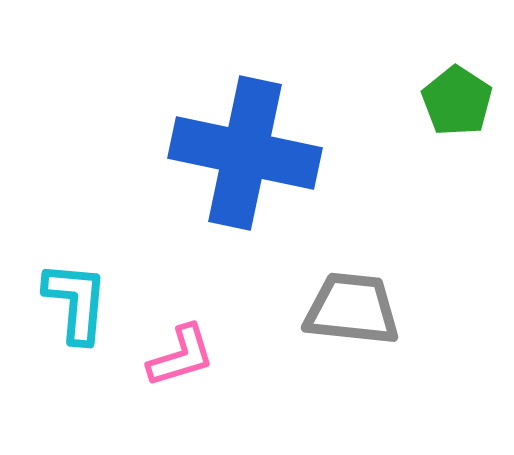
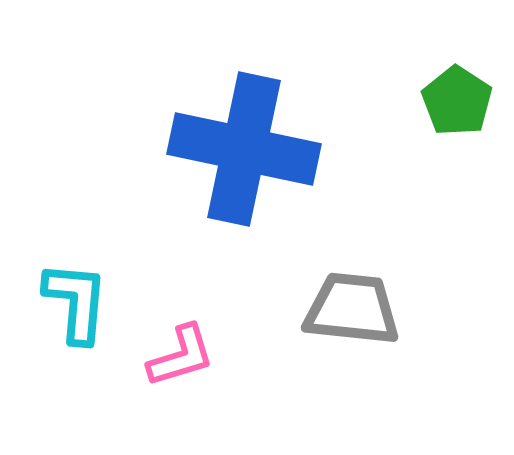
blue cross: moved 1 px left, 4 px up
